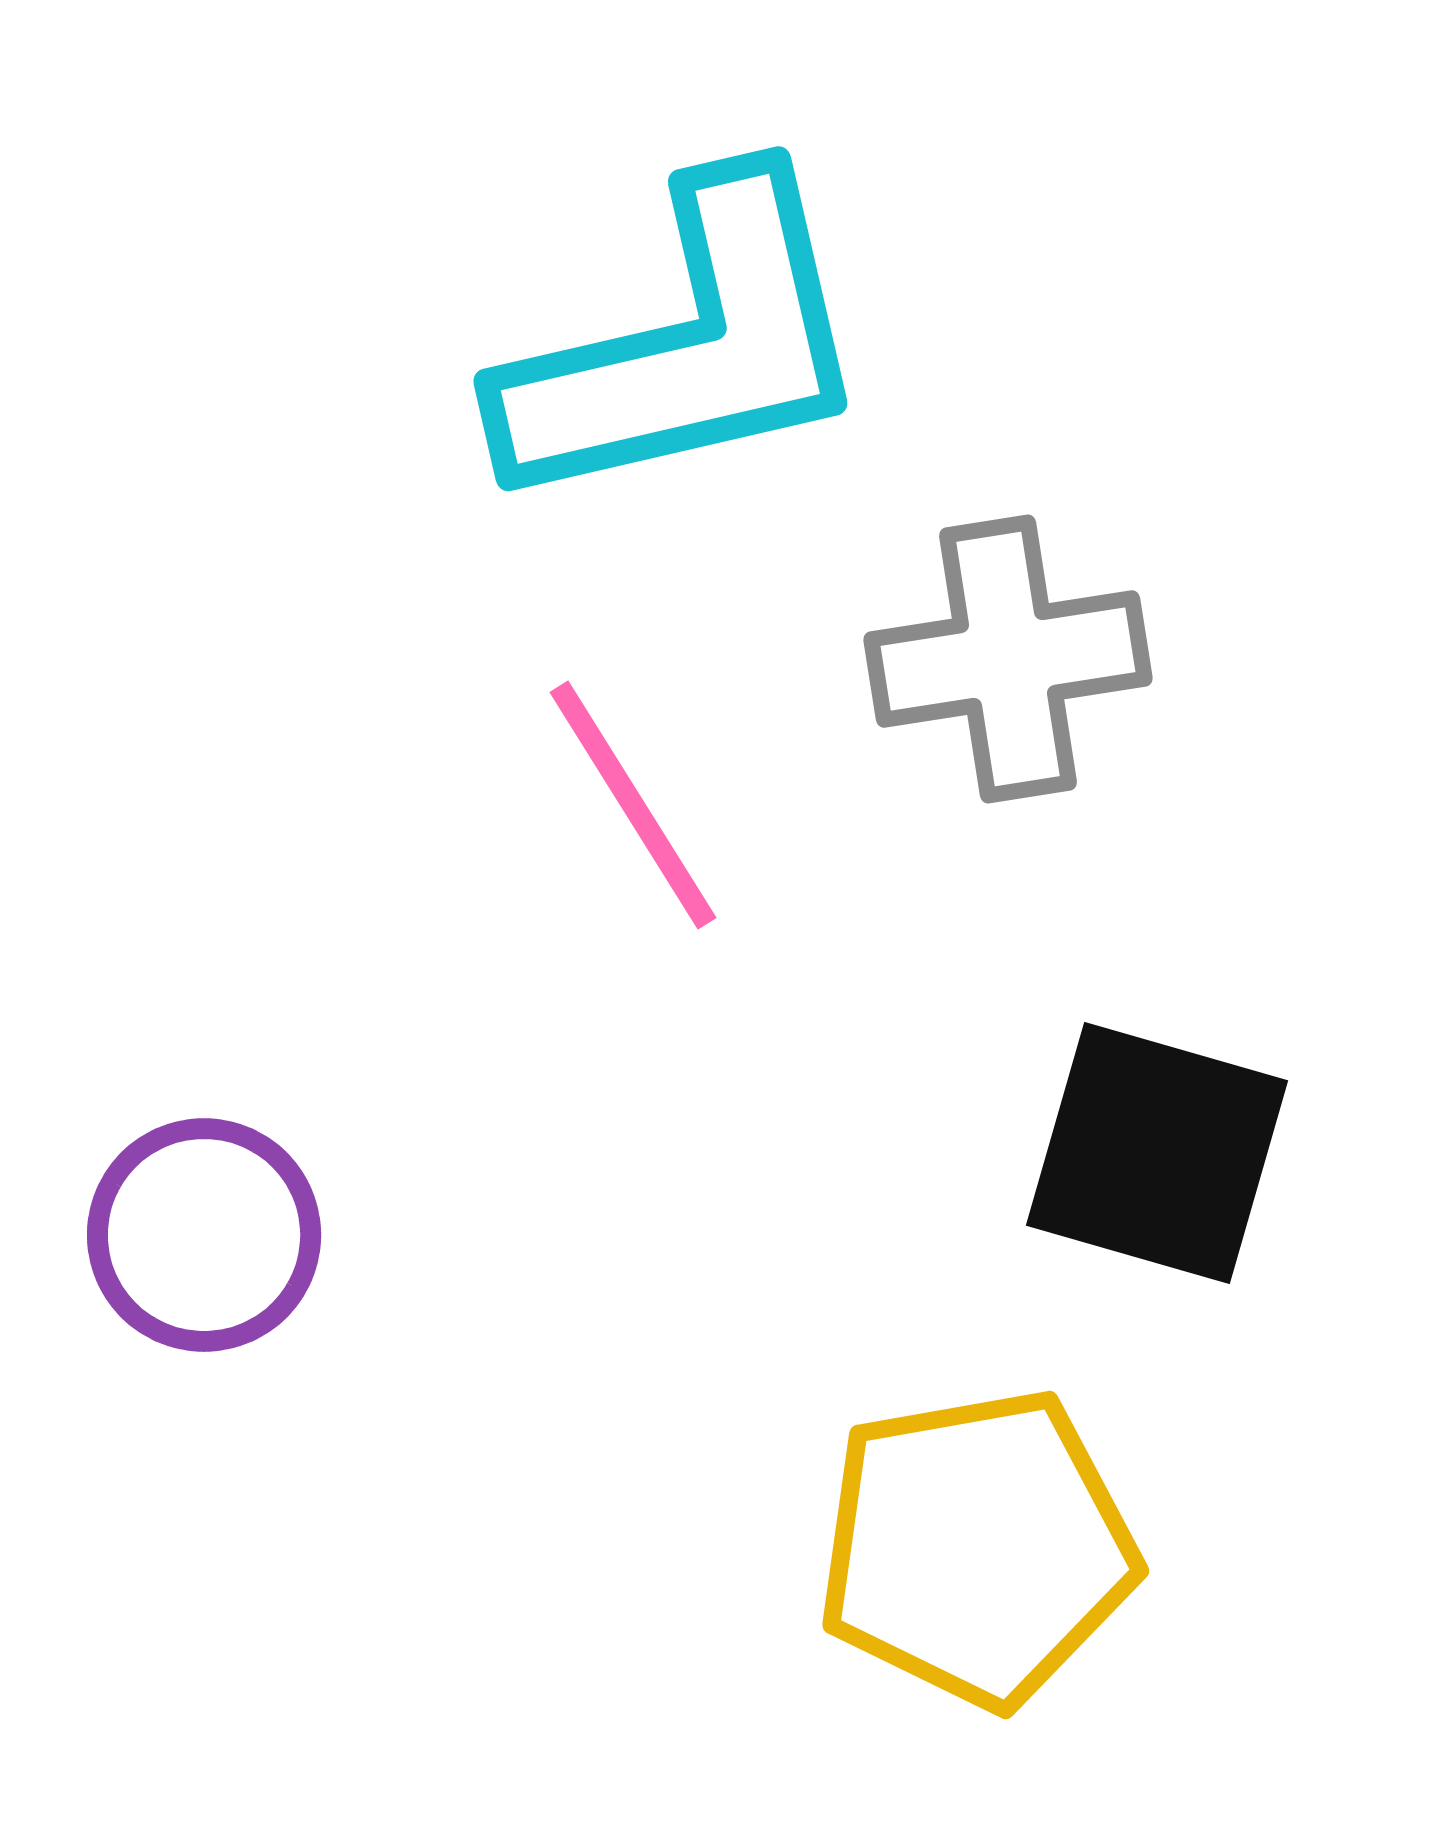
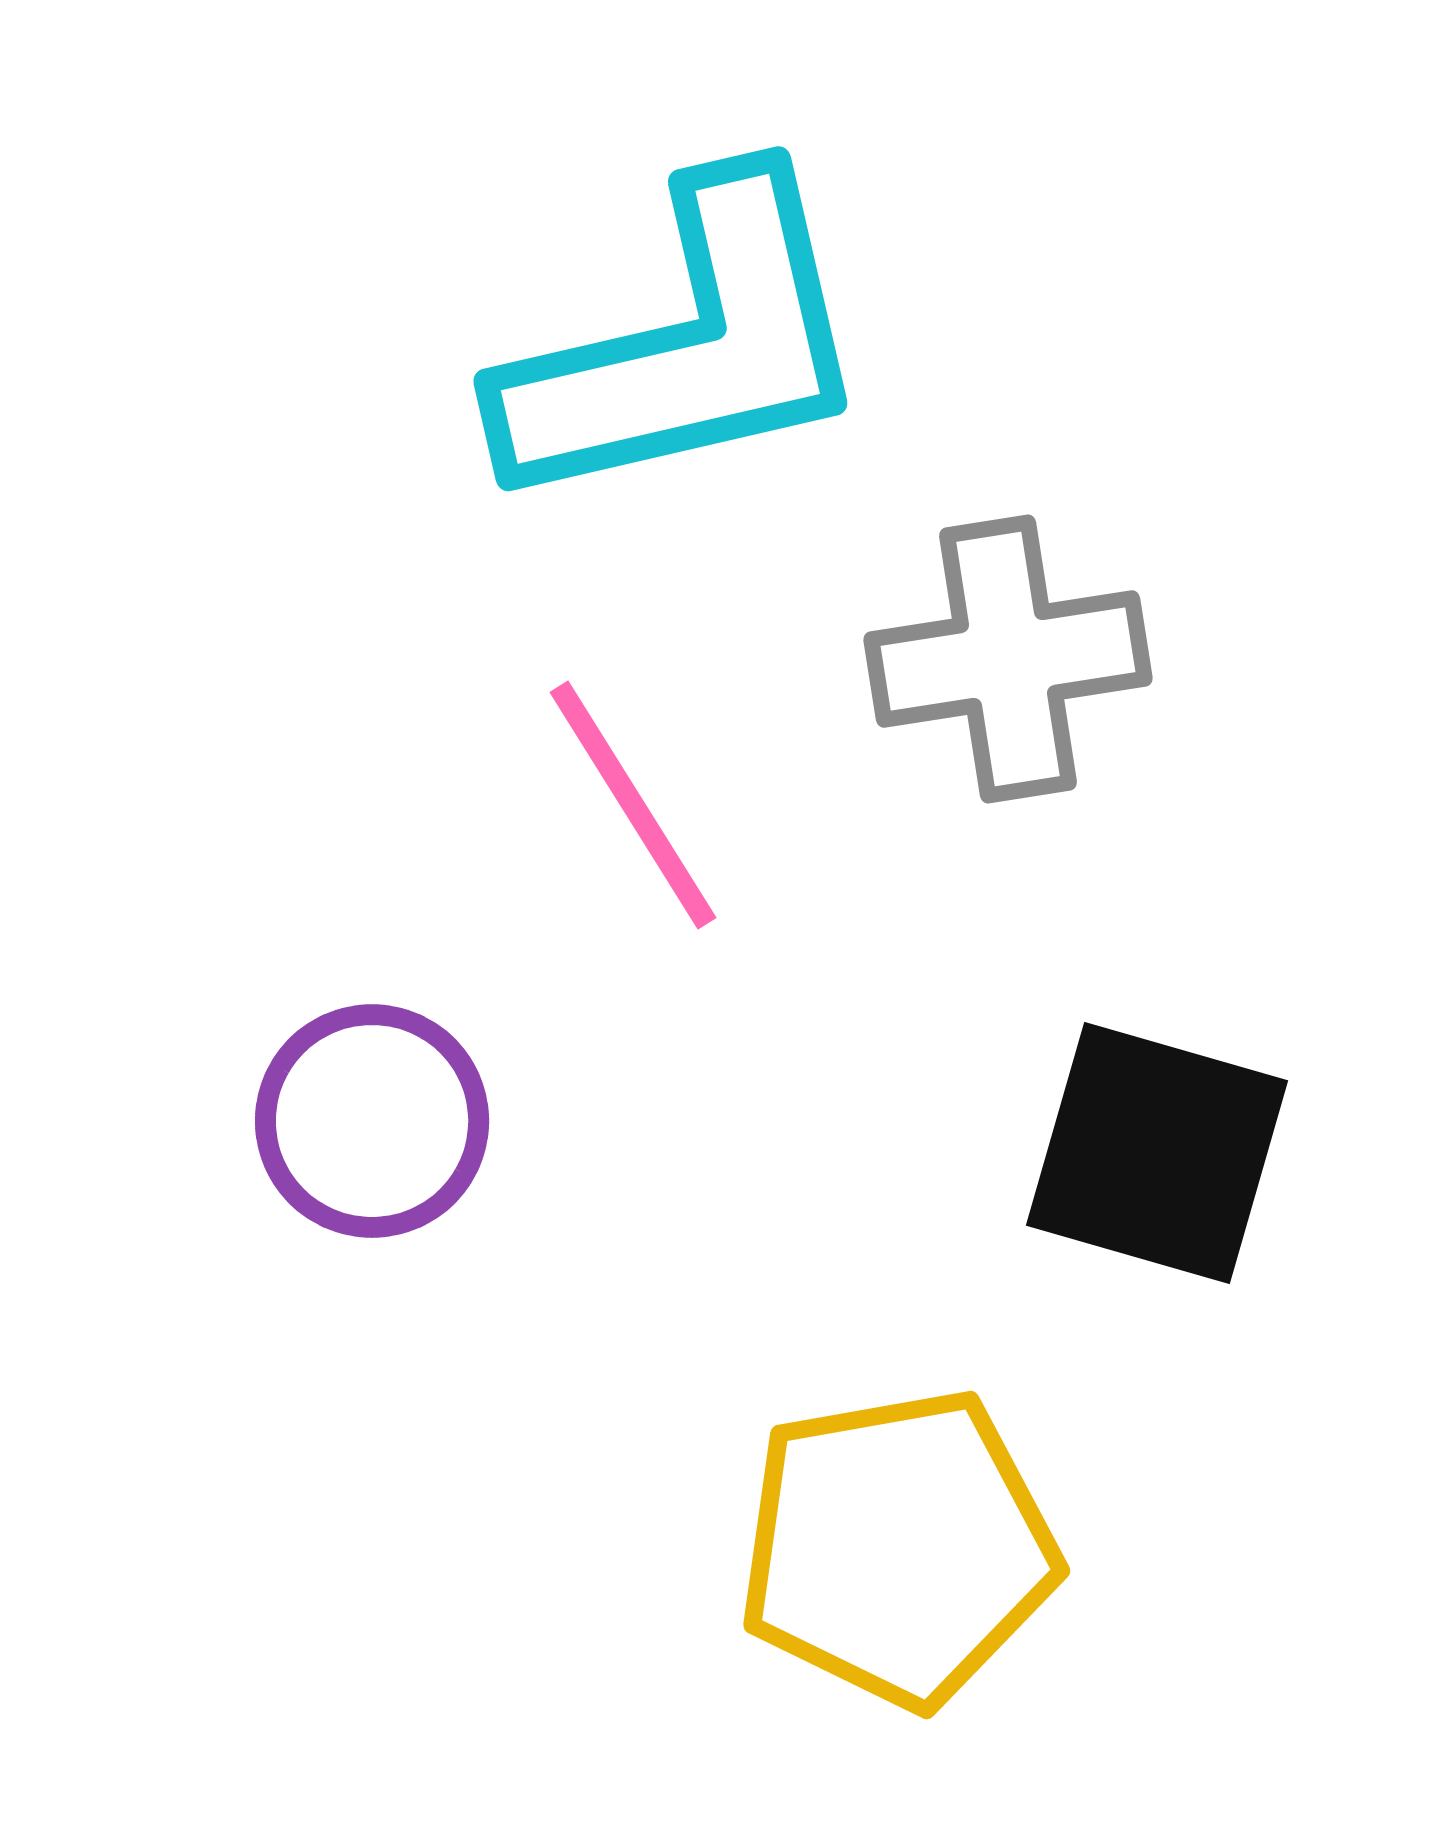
purple circle: moved 168 px right, 114 px up
yellow pentagon: moved 79 px left
